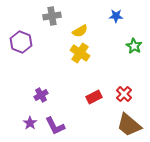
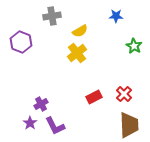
yellow cross: moved 3 px left; rotated 18 degrees clockwise
purple cross: moved 9 px down
brown trapezoid: rotated 132 degrees counterclockwise
